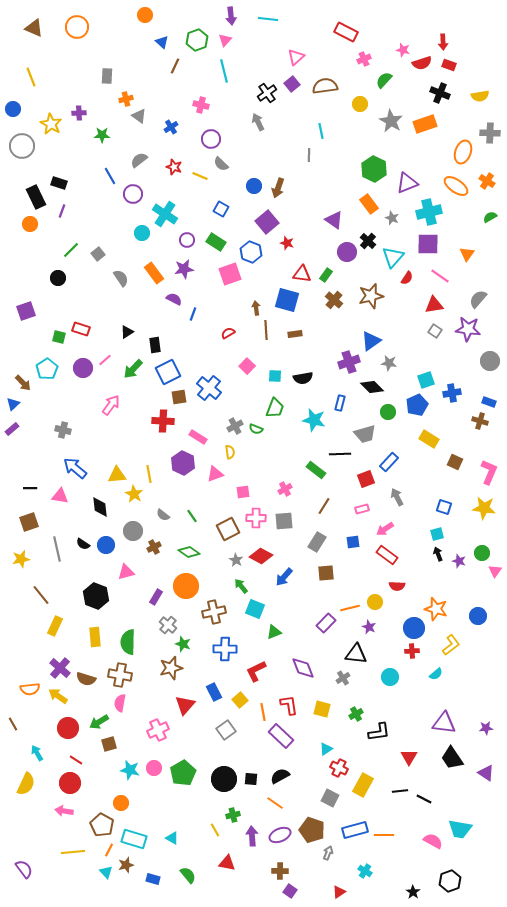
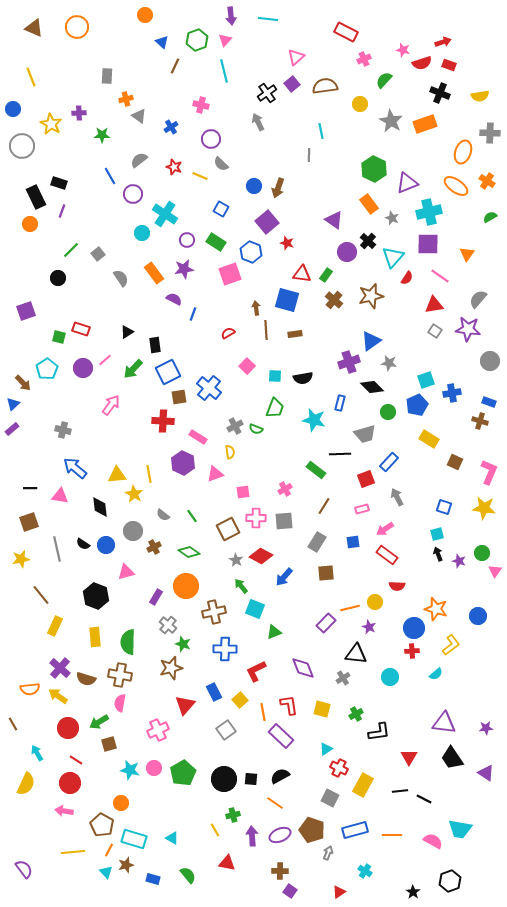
red arrow at (443, 42): rotated 105 degrees counterclockwise
orange line at (384, 835): moved 8 px right
